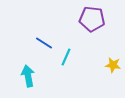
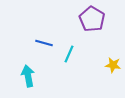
purple pentagon: rotated 25 degrees clockwise
blue line: rotated 18 degrees counterclockwise
cyan line: moved 3 px right, 3 px up
